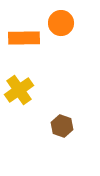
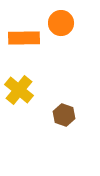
yellow cross: rotated 16 degrees counterclockwise
brown hexagon: moved 2 px right, 11 px up
